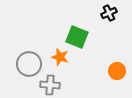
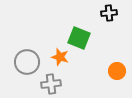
black cross: rotated 21 degrees clockwise
green square: moved 2 px right, 1 px down
gray circle: moved 2 px left, 2 px up
gray cross: moved 1 px right, 1 px up; rotated 12 degrees counterclockwise
